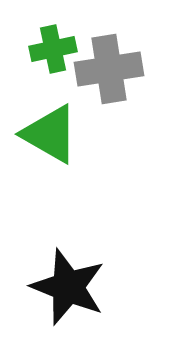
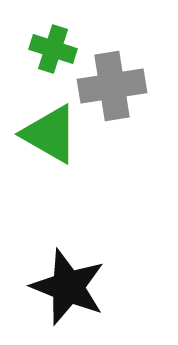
green cross: rotated 30 degrees clockwise
gray cross: moved 3 px right, 17 px down
